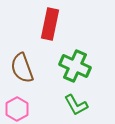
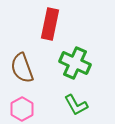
green cross: moved 3 px up
pink hexagon: moved 5 px right
